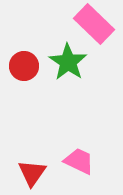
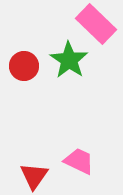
pink rectangle: moved 2 px right
green star: moved 1 px right, 2 px up
red triangle: moved 2 px right, 3 px down
